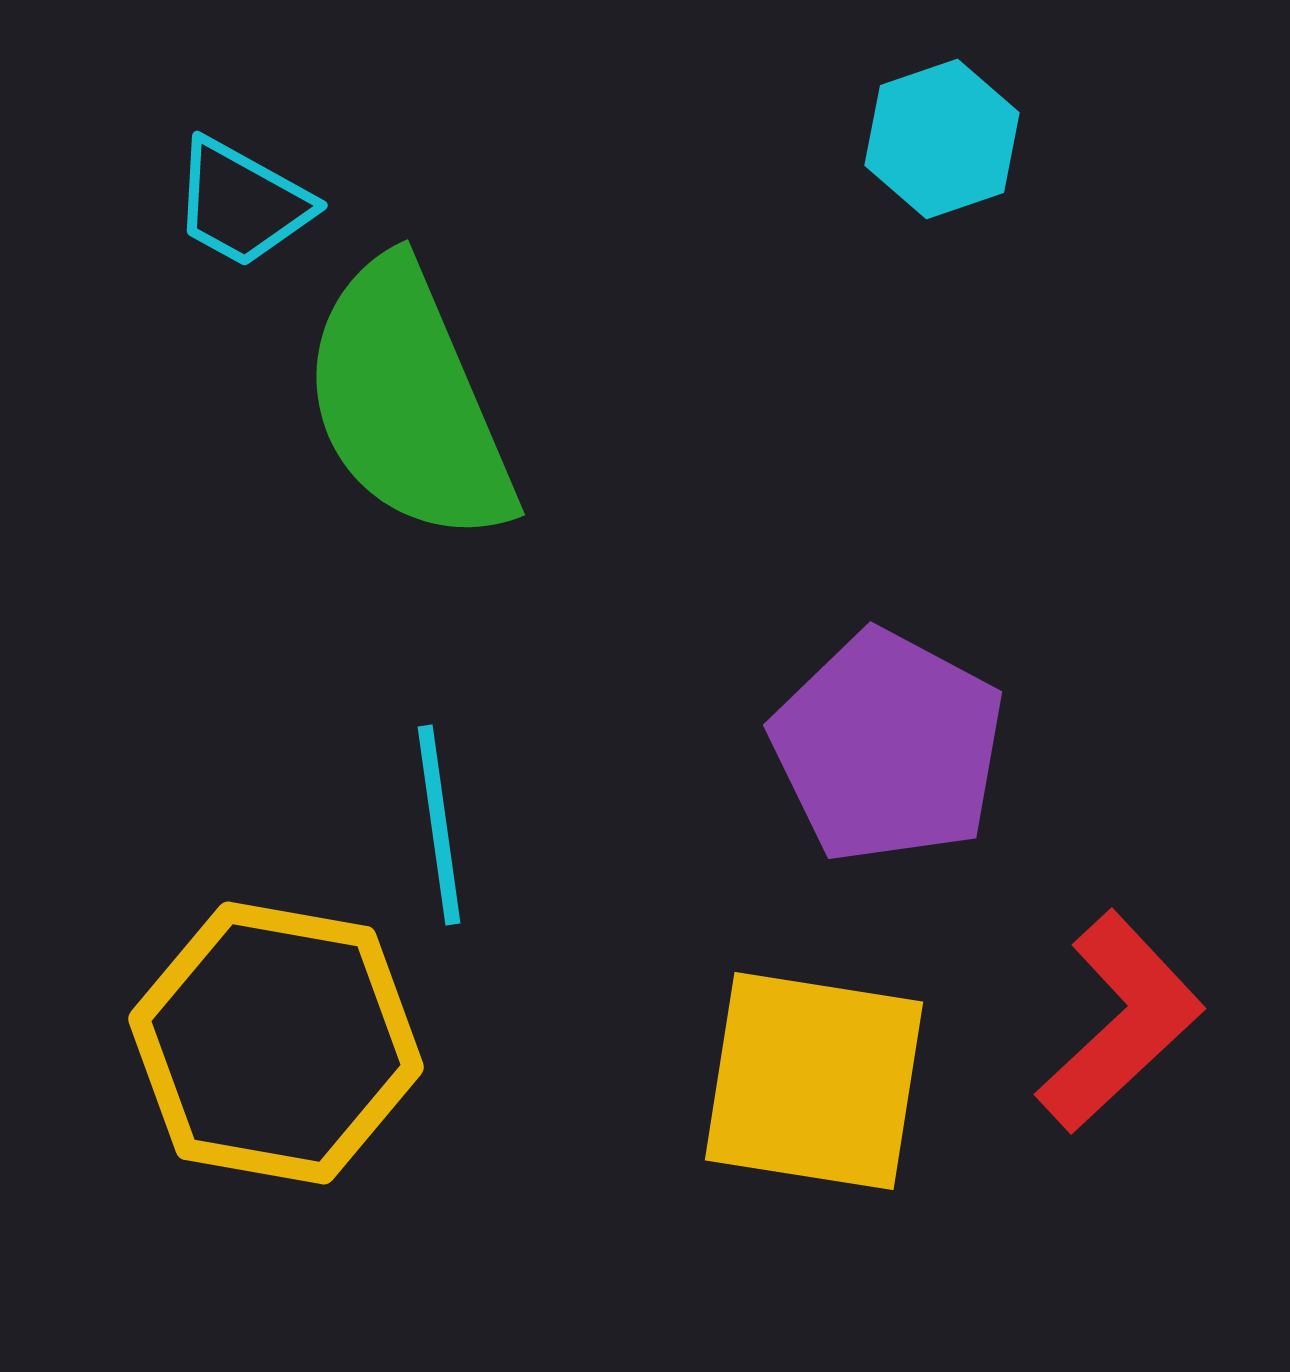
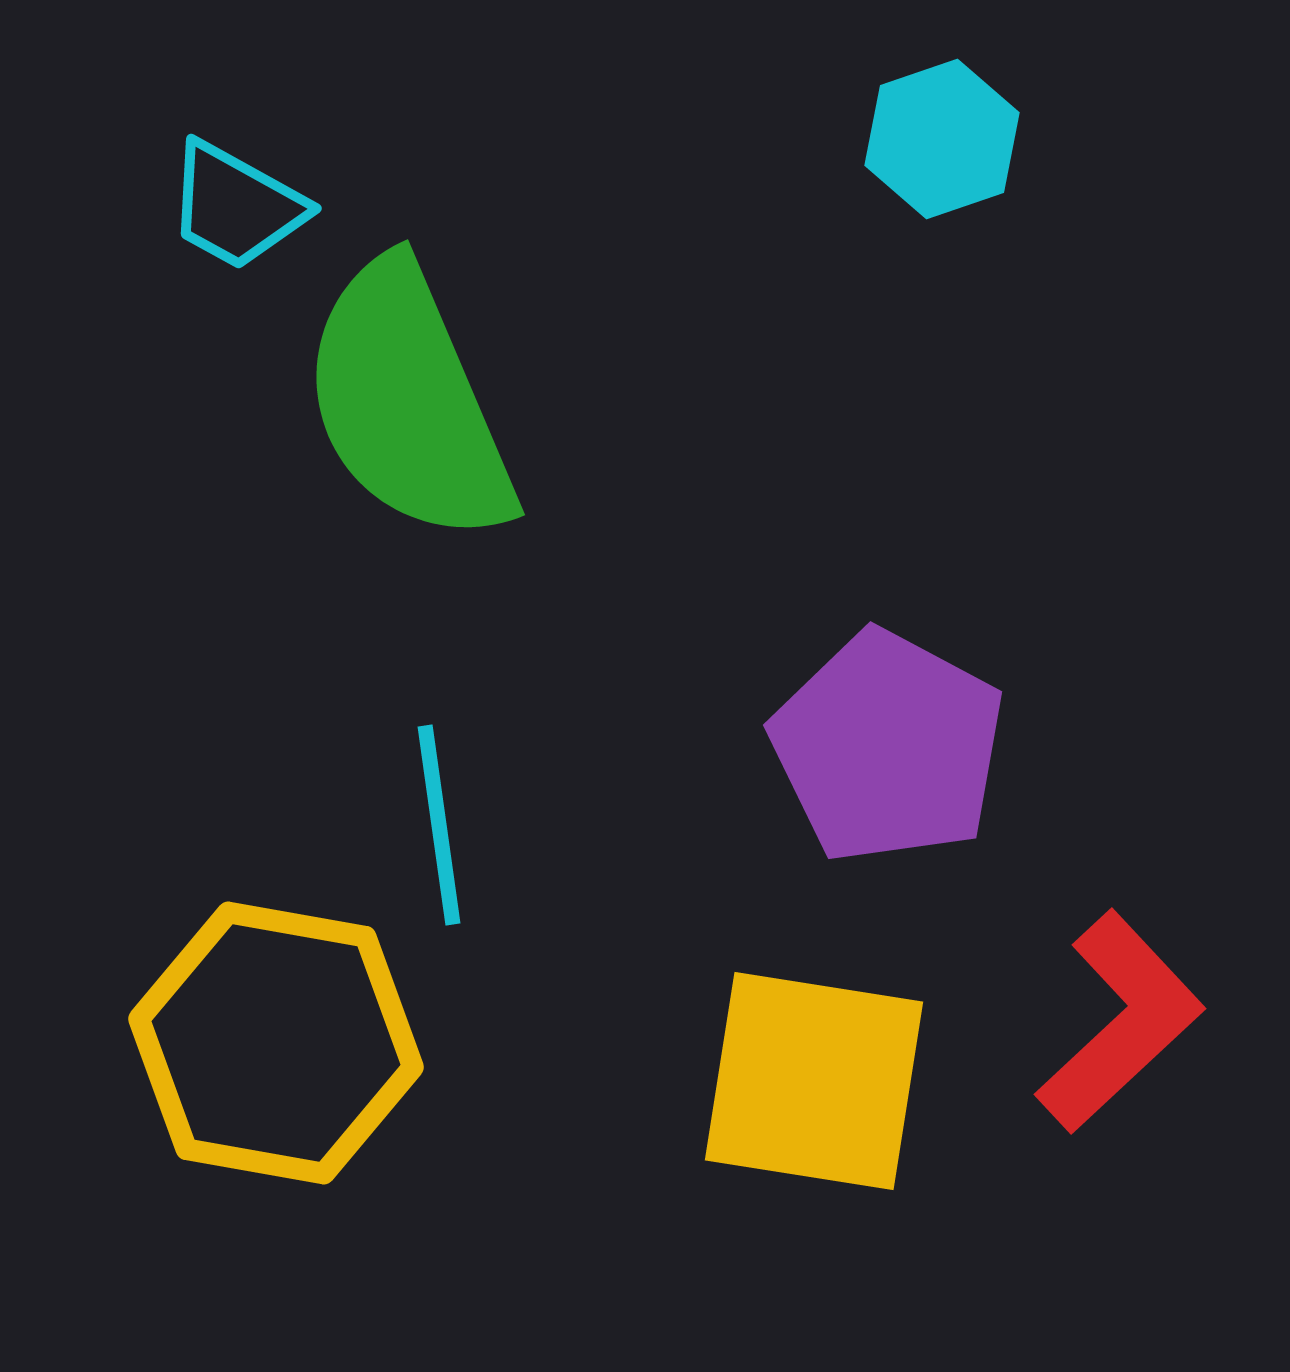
cyan trapezoid: moved 6 px left, 3 px down
